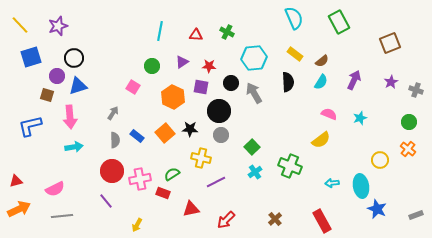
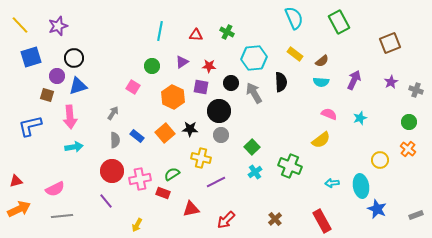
black semicircle at (288, 82): moved 7 px left
cyan semicircle at (321, 82): rotated 63 degrees clockwise
